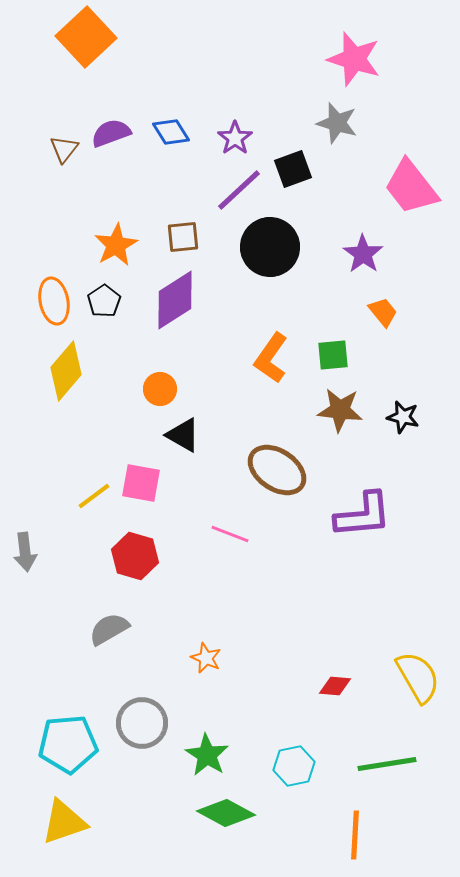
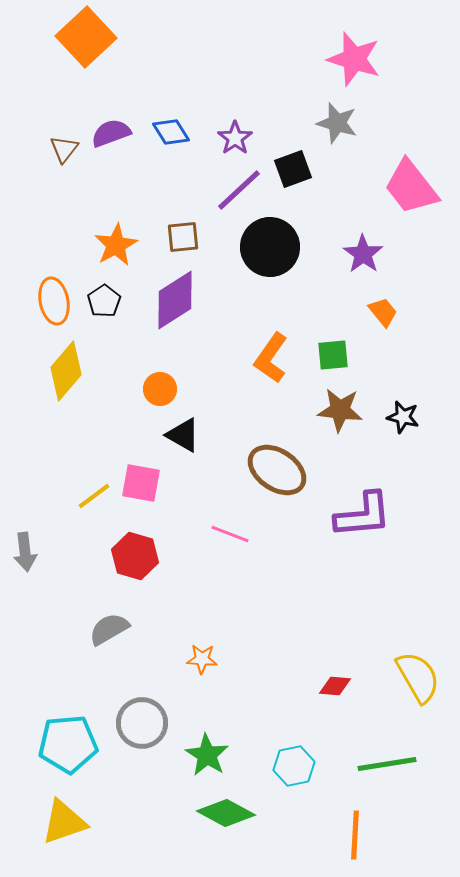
orange star at (206, 658): moved 4 px left, 1 px down; rotated 20 degrees counterclockwise
